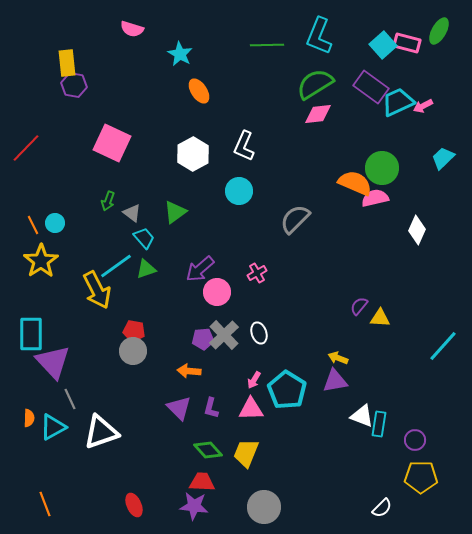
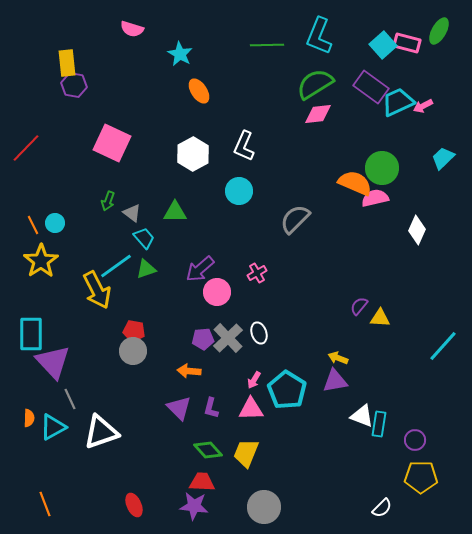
green triangle at (175, 212): rotated 35 degrees clockwise
gray cross at (224, 335): moved 4 px right, 3 px down
